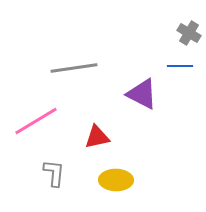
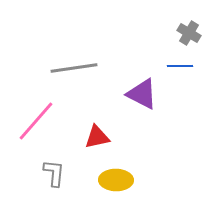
pink line: rotated 18 degrees counterclockwise
